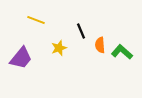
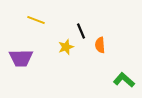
yellow star: moved 7 px right, 1 px up
green L-shape: moved 2 px right, 28 px down
purple trapezoid: rotated 50 degrees clockwise
